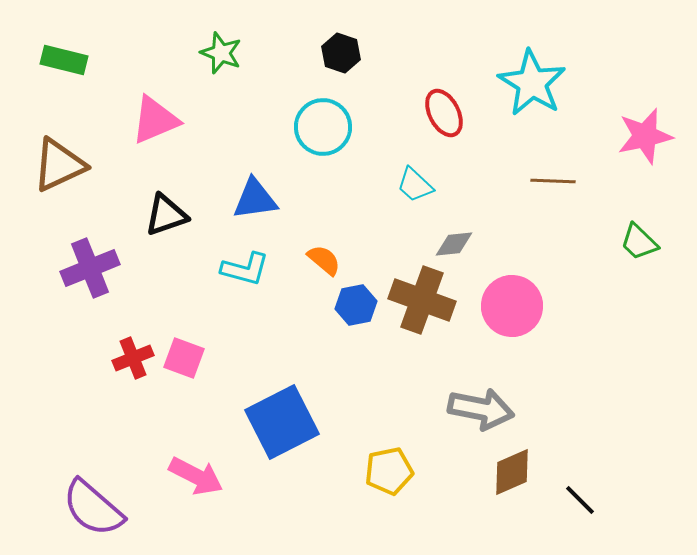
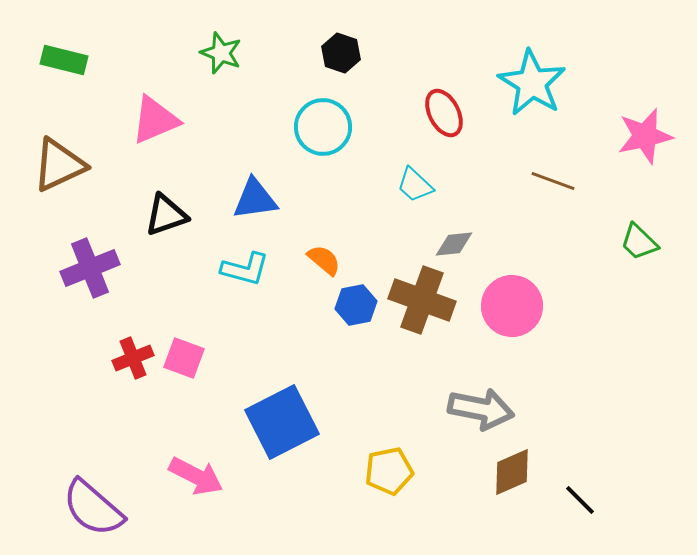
brown line: rotated 18 degrees clockwise
